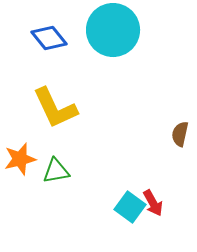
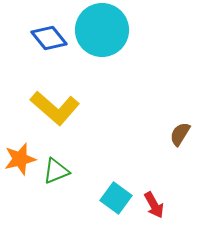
cyan circle: moved 11 px left
yellow L-shape: rotated 24 degrees counterclockwise
brown semicircle: rotated 20 degrees clockwise
green triangle: rotated 12 degrees counterclockwise
red arrow: moved 1 px right, 2 px down
cyan square: moved 14 px left, 9 px up
